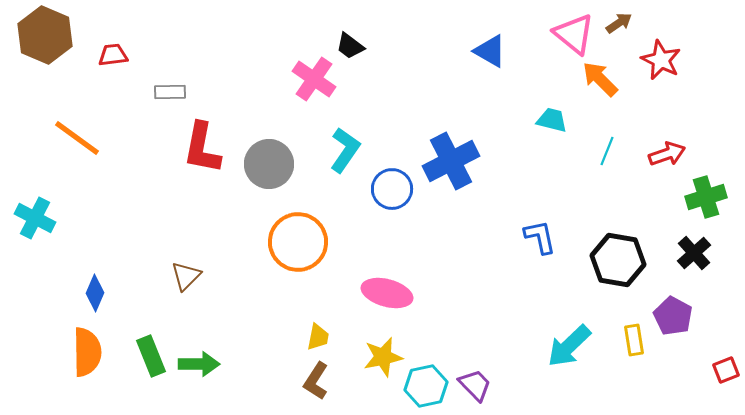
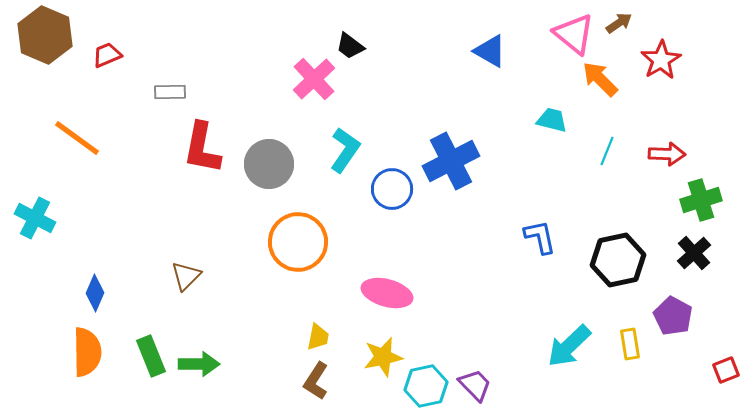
red trapezoid: moved 6 px left; rotated 16 degrees counterclockwise
red star: rotated 15 degrees clockwise
pink cross: rotated 12 degrees clockwise
red arrow: rotated 21 degrees clockwise
green cross: moved 5 px left, 3 px down
black hexagon: rotated 22 degrees counterclockwise
yellow rectangle: moved 4 px left, 4 px down
